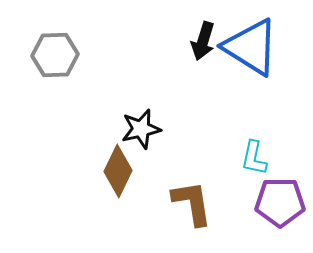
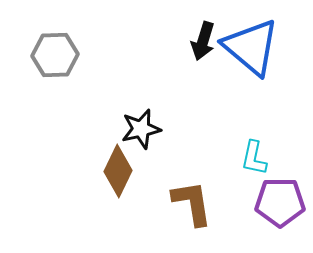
blue triangle: rotated 8 degrees clockwise
